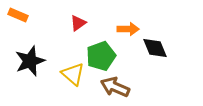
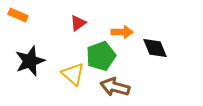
orange arrow: moved 6 px left, 3 px down
brown arrow: rotated 8 degrees counterclockwise
